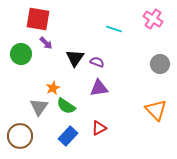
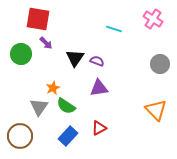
purple semicircle: moved 1 px up
